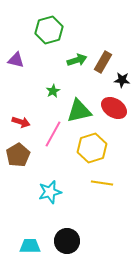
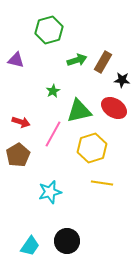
cyan trapezoid: rotated 125 degrees clockwise
